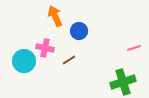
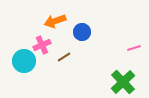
orange arrow: moved 5 px down; rotated 85 degrees counterclockwise
blue circle: moved 3 px right, 1 px down
pink cross: moved 3 px left, 3 px up; rotated 36 degrees counterclockwise
brown line: moved 5 px left, 3 px up
green cross: rotated 25 degrees counterclockwise
